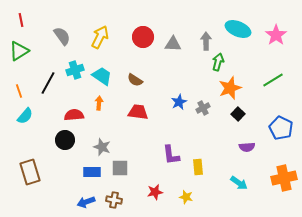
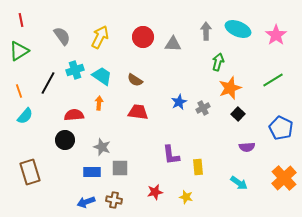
gray arrow: moved 10 px up
orange cross: rotated 30 degrees counterclockwise
